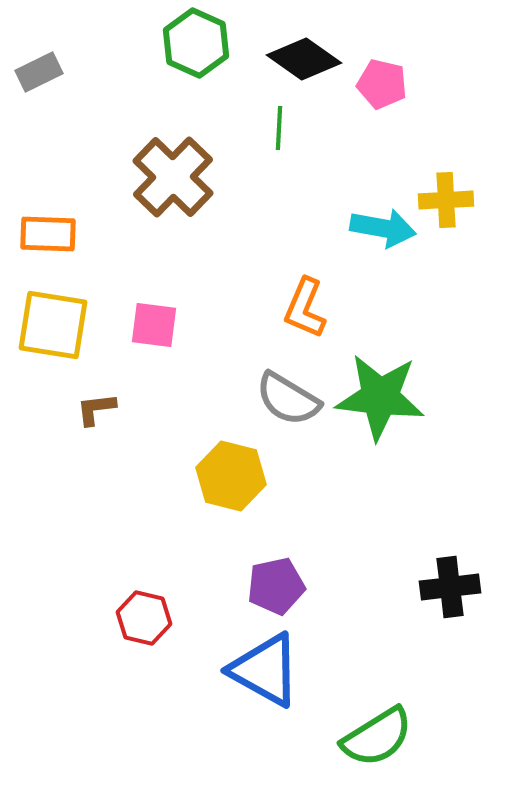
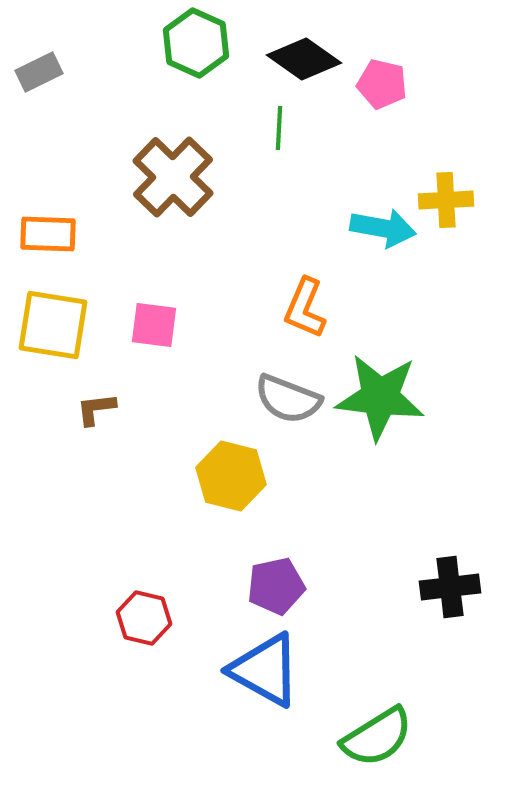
gray semicircle: rotated 10 degrees counterclockwise
